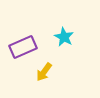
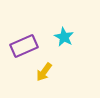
purple rectangle: moved 1 px right, 1 px up
